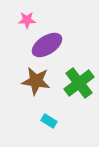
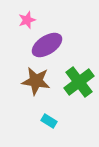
pink star: rotated 18 degrees counterclockwise
green cross: moved 1 px up
